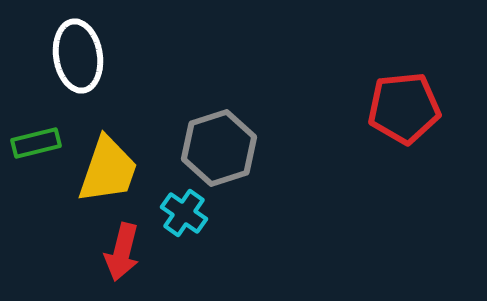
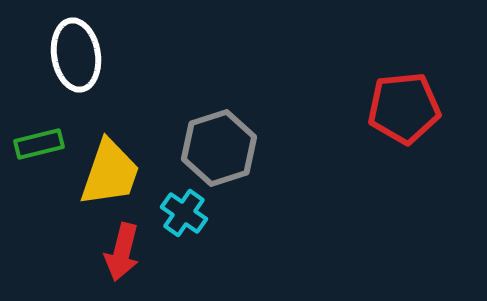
white ellipse: moved 2 px left, 1 px up
green rectangle: moved 3 px right, 1 px down
yellow trapezoid: moved 2 px right, 3 px down
